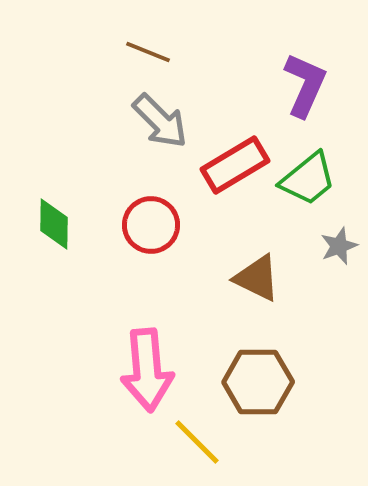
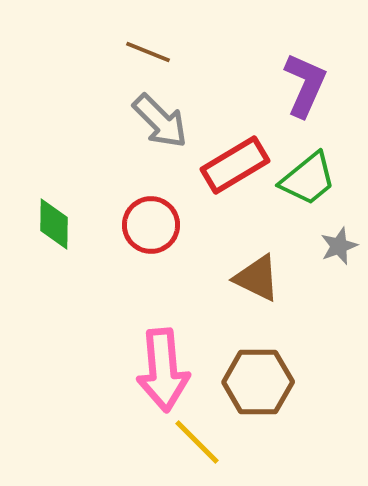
pink arrow: moved 16 px right
